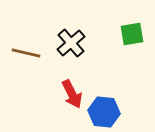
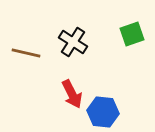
green square: rotated 10 degrees counterclockwise
black cross: moved 2 px right, 1 px up; rotated 16 degrees counterclockwise
blue hexagon: moved 1 px left
